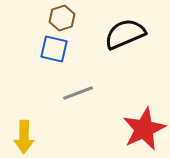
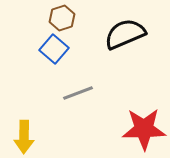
blue square: rotated 28 degrees clockwise
red star: rotated 24 degrees clockwise
